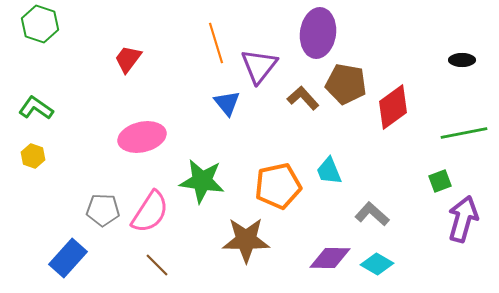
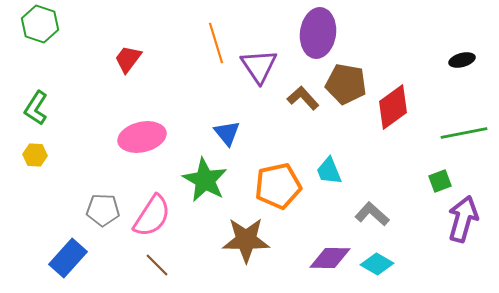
black ellipse: rotated 15 degrees counterclockwise
purple triangle: rotated 12 degrees counterclockwise
blue triangle: moved 30 px down
green L-shape: rotated 92 degrees counterclockwise
yellow hexagon: moved 2 px right, 1 px up; rotated 15 degrees counterclockwise
green star: moved 3 px right, 1 px up; rotated 21 degrees clockwise
pink semicircle: moved 2 px right, 4 px down
